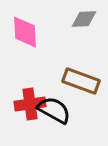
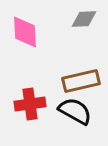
brown rectangle: rotated 33 degrees counterclockwise
black semicircle: moved 21 px right, 1 px down
